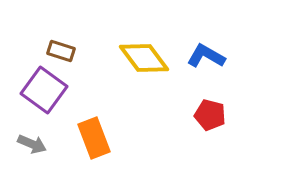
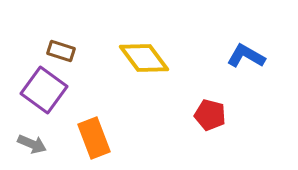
blue L-shape: moved 40 px right
